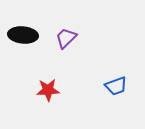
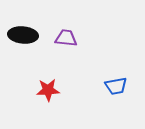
purple trapezoid: rotated 50 degrees clockwise
blue trapezoid: rotated 10 degrees clockwise
